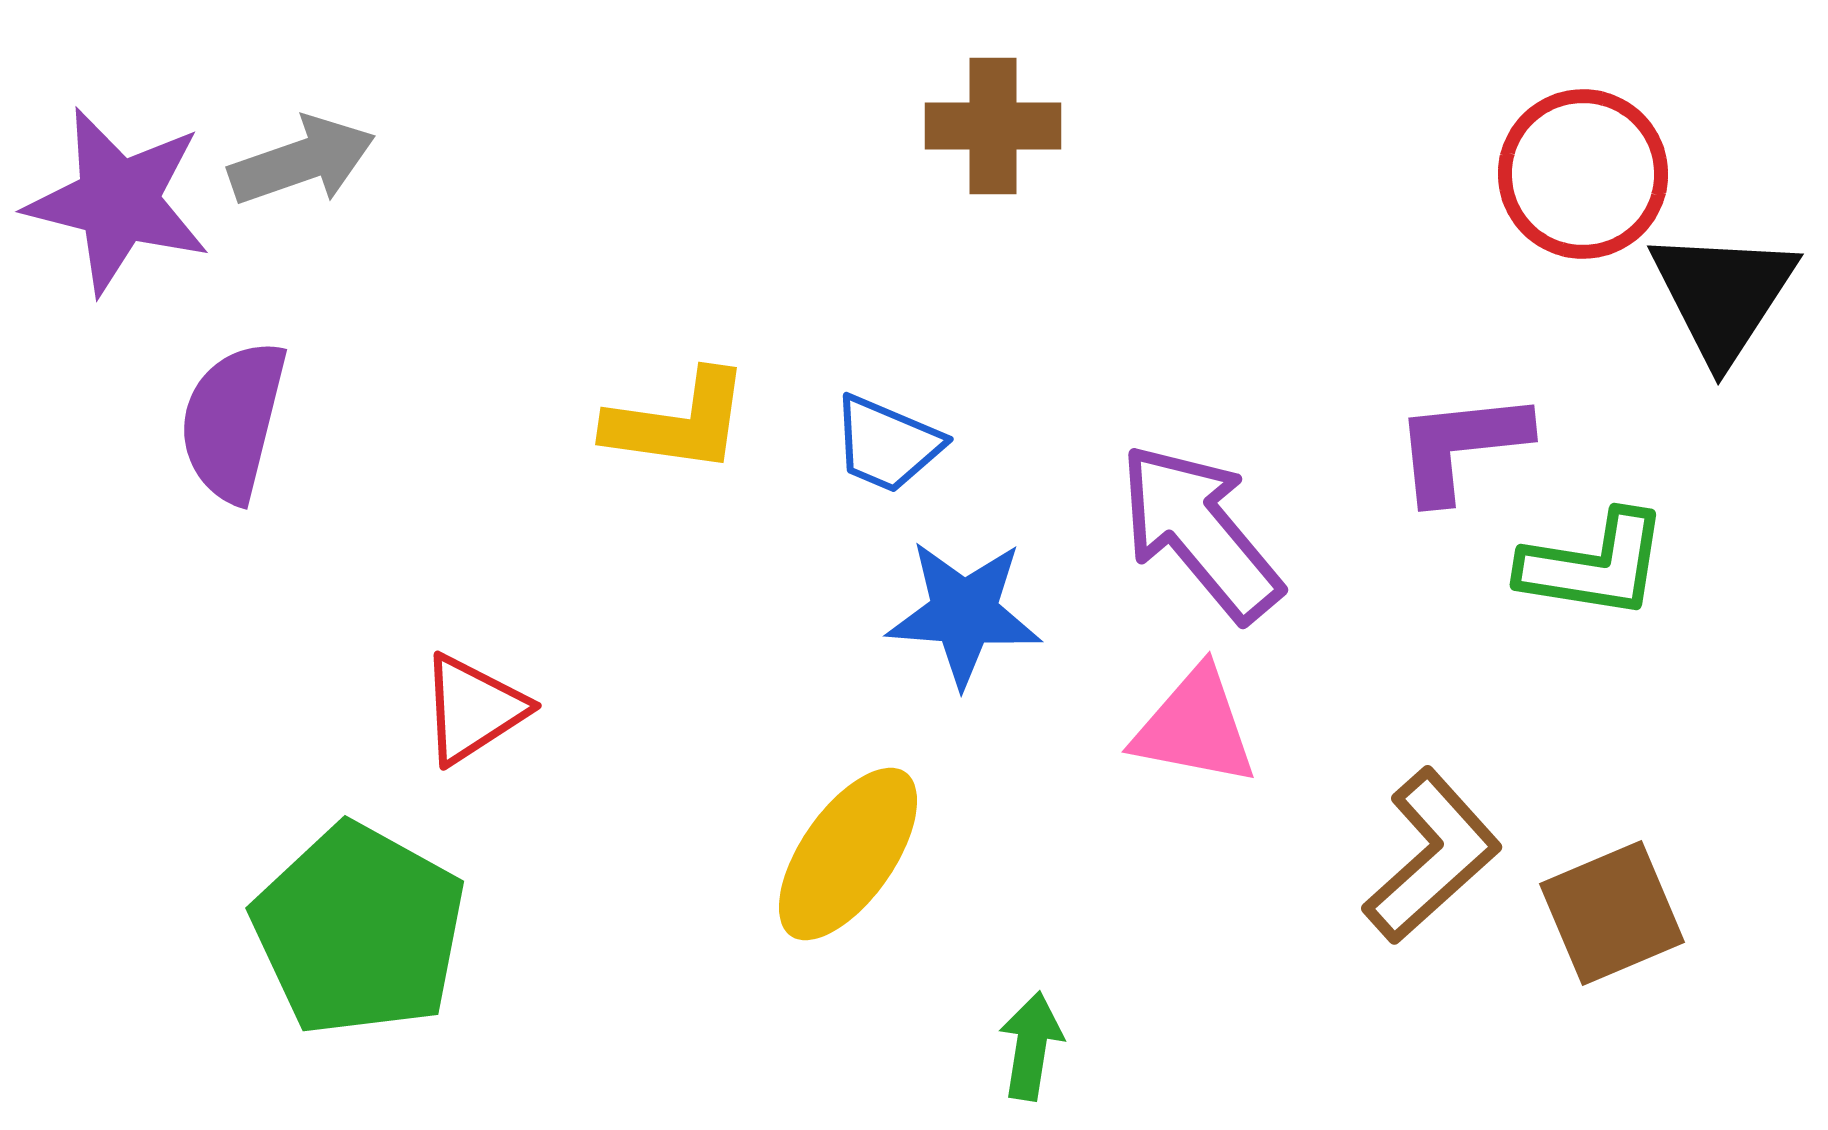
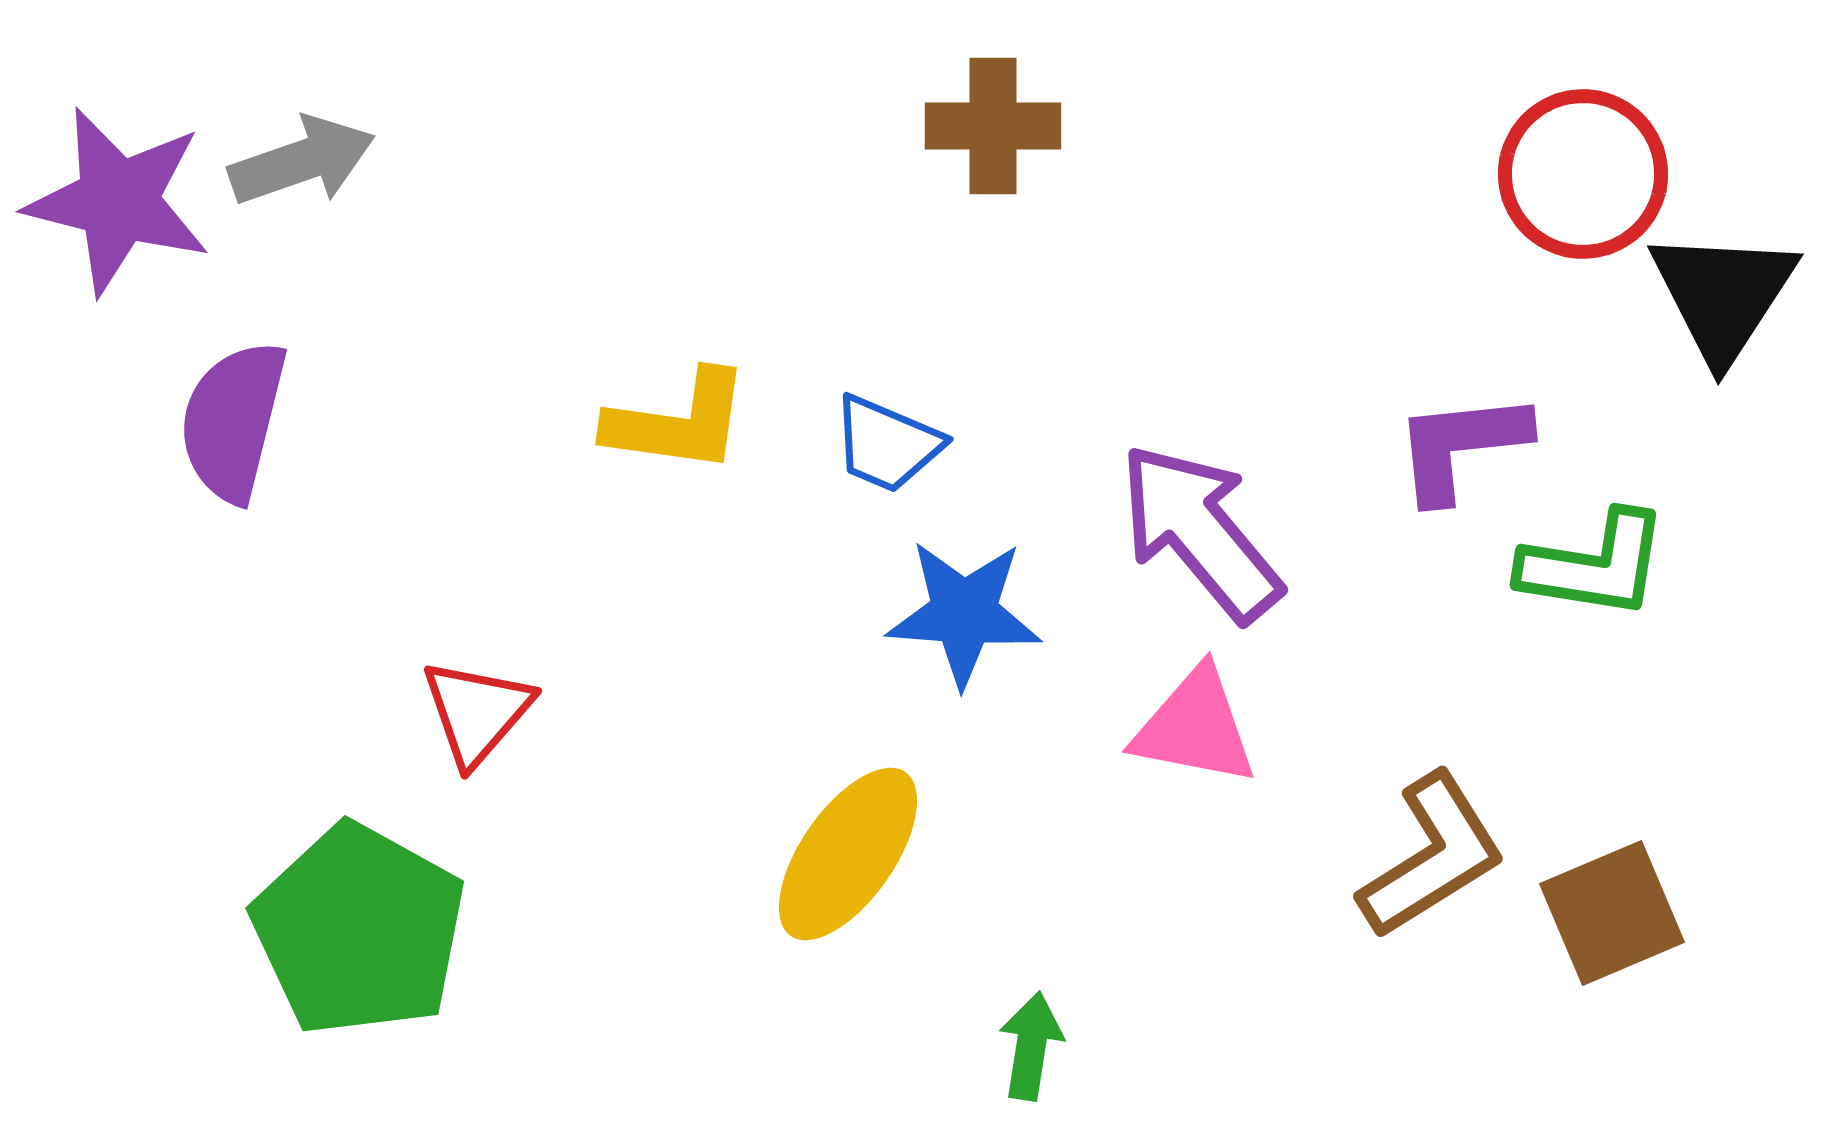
red triangle: moved 4 px right, 3 px down; rotated 16 degrees counterclockwise
brown L-shape: rotated 10 degrees clockwise
